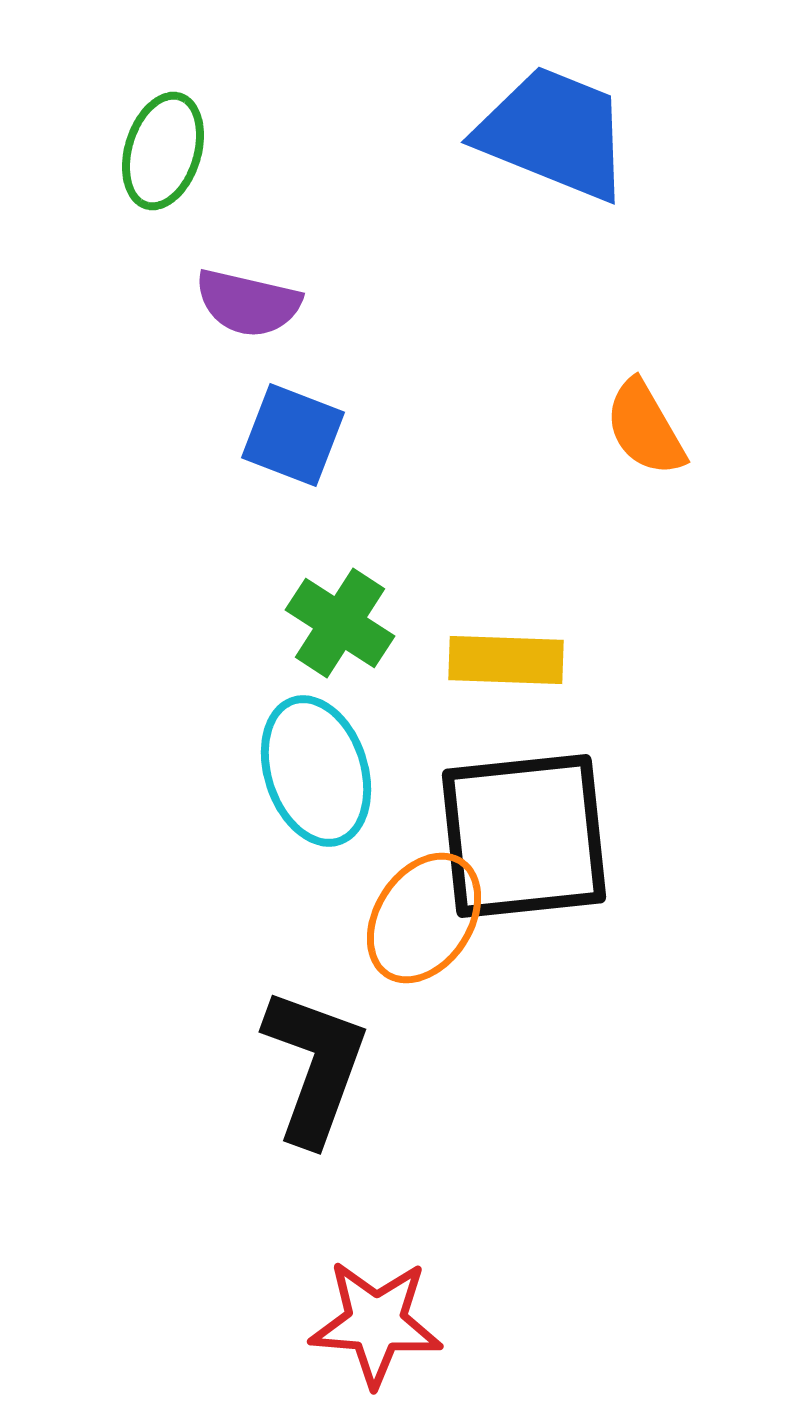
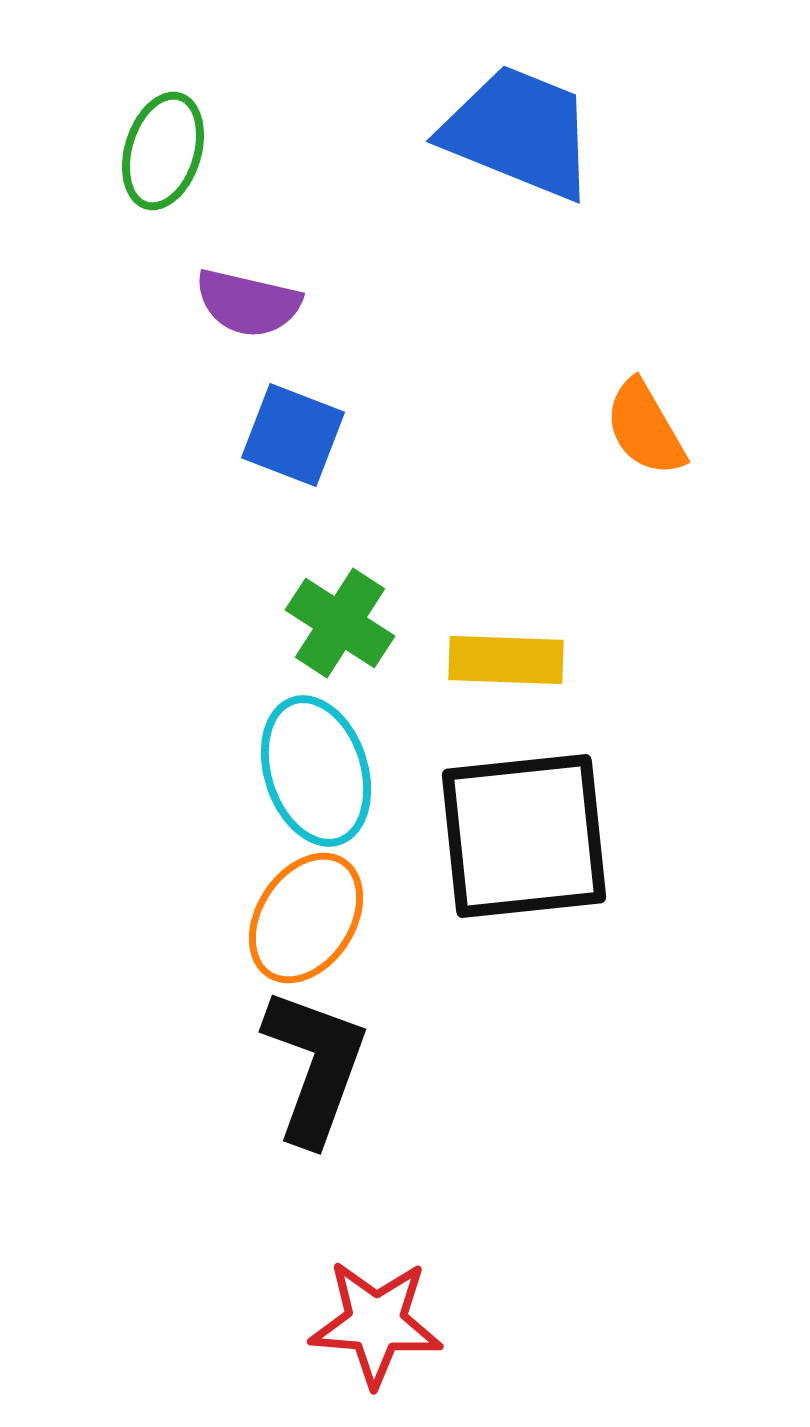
blue trapezoid: moved 35 px left, 1 px up
orange ellipse: moved 118 px left
